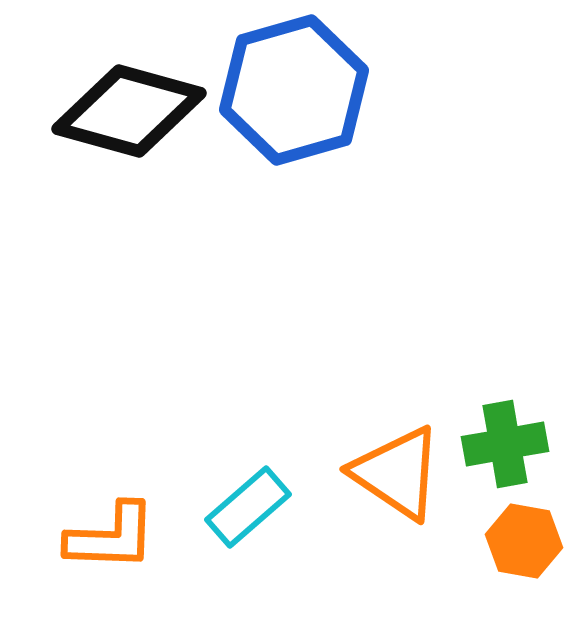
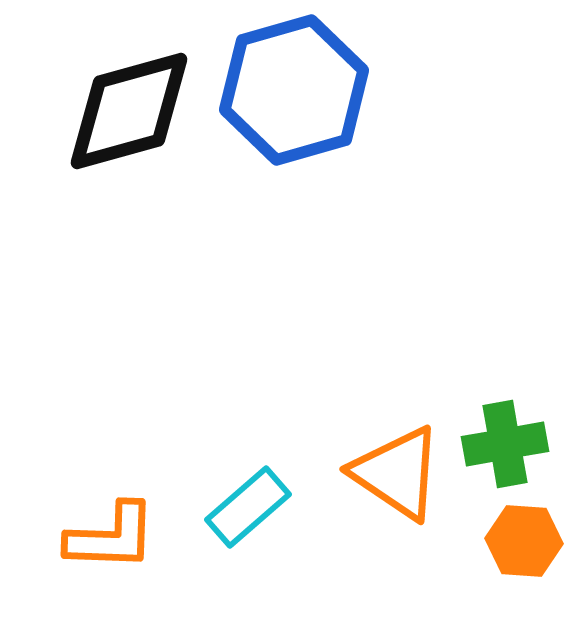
black diamond: rotated 31 degrees counterclockwise
orange hexagon: rotated 6 degrees counterclockwise
